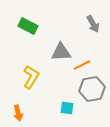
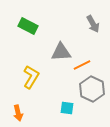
gray hexagon: rotated 25 degrees counterclockwise
